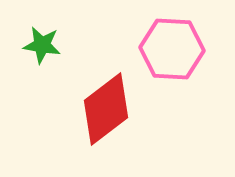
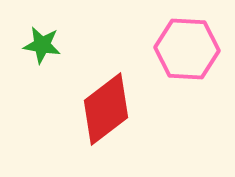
pink hexagon: moved 15 px right
